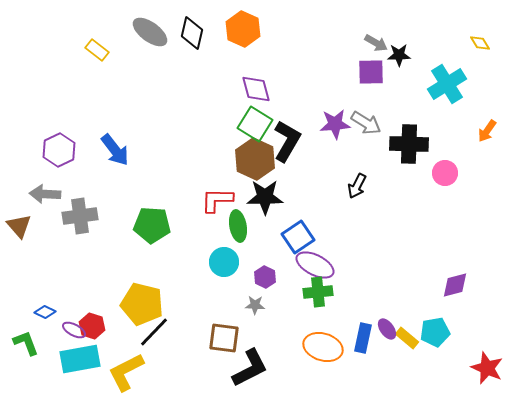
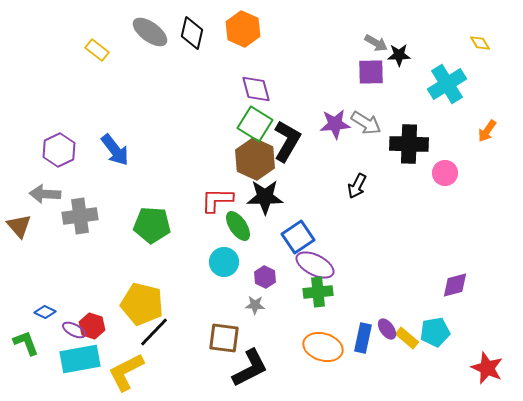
green ellipse at (238, 226): rotated 24 degrees counterclockwise
